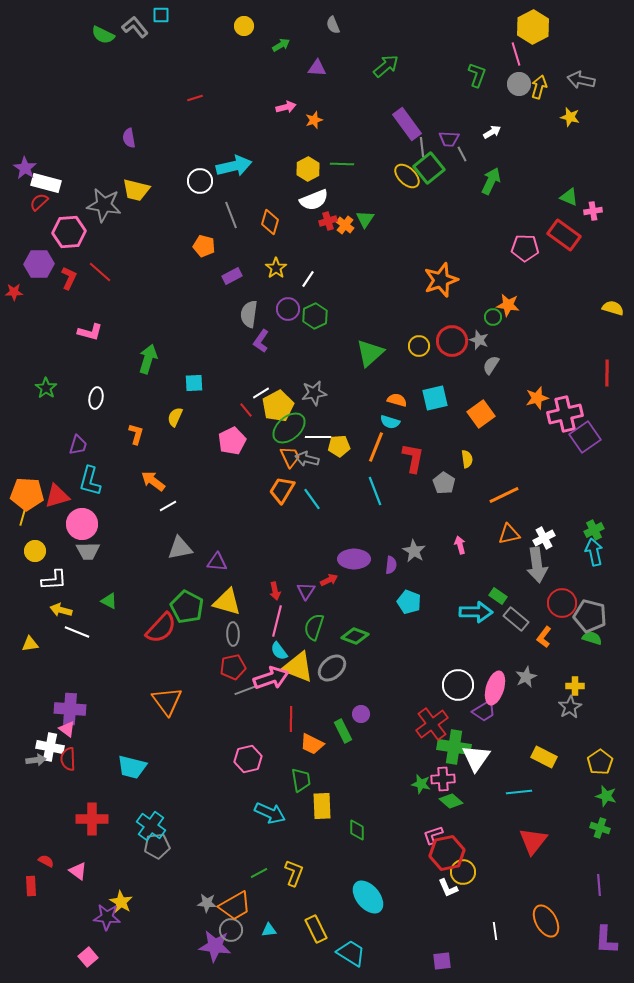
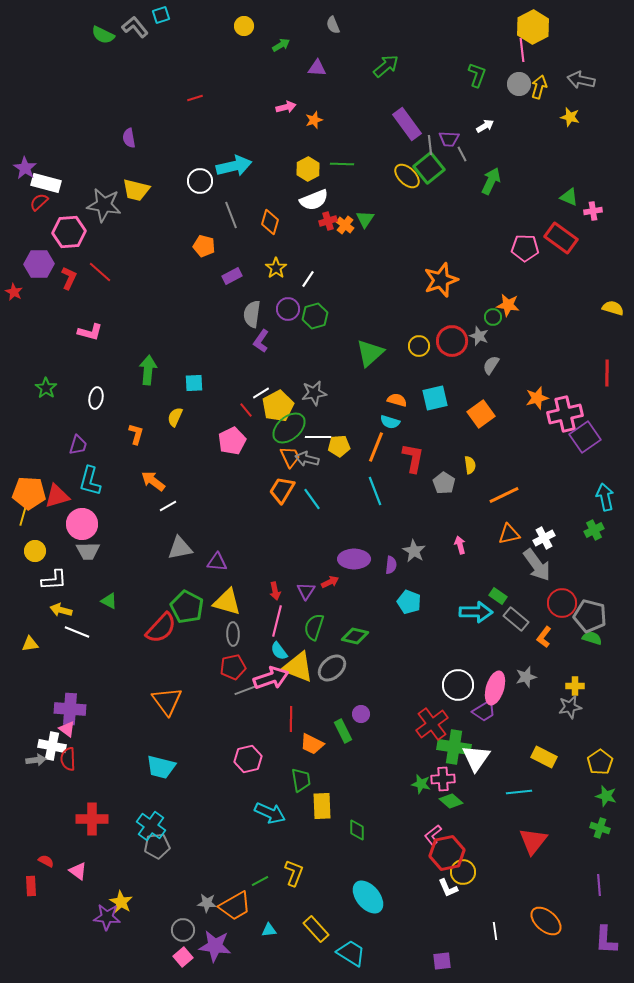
cyan square at (161, 15): rotated 18 degrees counterclockwise
pink line at (516, 54): moved 6 px right, 4 px up; rotated 10 degrees clockwise
white arrow at (492, 132): moved 7 px left, 6 px up
gray line at (422, 147): moved 8 px right, 2 px up
red rectangle at (564, 235): moved 3 px left, 3 px down
red star at (14, 292): rotated 30 degrees clockwise
gray semicircle at (249, 314): moved 3 px right
green hexagon at (315, 316): rotated 10 degrees clockwise
gray star at (479, 340): moved 4 px up
green arrow at (148, 359): moved 11 px down; rotated 12 degrees counterclockwise
yellow semicircle at (467, 459): moved 3 px right, 6 px down
orange pentagon at (27, 494): moved 2 px right, 1 px up
cyan arrow at (594, 552): moved 11 px right, 55 px up
gray arrow at (537, 565): rotated 28 degrees counterclockwise
red arrow at (329, 580): moved 1 px right, 2 px down
green diamond at (355, 636): rotated 8 degrees counterclockwise
gray star at (526, 677): rotated 10 degrees clockwise
gray star at (570, 707): rotated 20 degrees clockwise
white cross at (50, 747): moved 2 px right, 1 px up
cyan trapezoid at (132, 767): moved 29 px right
pink L-shape at (433, 835): rotated 20 degrees counterclockwise
green line at (259, 873): moved 1 px right, 8 px down
orange ellipse at (546, 921): rotated 20 degrees counterclockwise
yellow rectangle at (316, 929): rotated 16 degrees counterclockwise
gray circle at (231, 930): moved 48 px left
pink square at (88, 957): moved 95 px right
